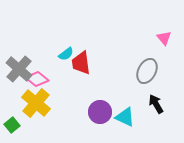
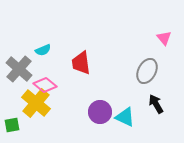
cyan semicircle: moved 23 px left, 4 px up; rotated 14 degrees clockwise
pink diamond: moved 8 px right, 6 px down
green square: rotated 28 degrees clockwise
